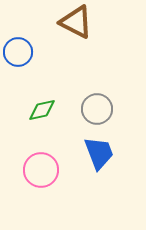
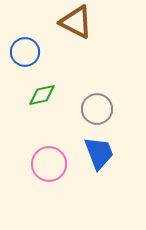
blue circle: moved 7 px right
green diamond: moved 15 px up
pink circle: moved 8 px right, 6 px up
